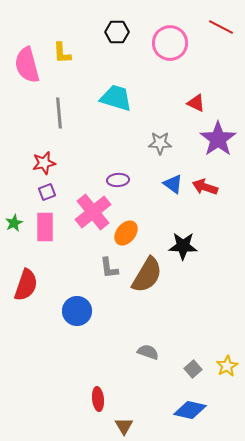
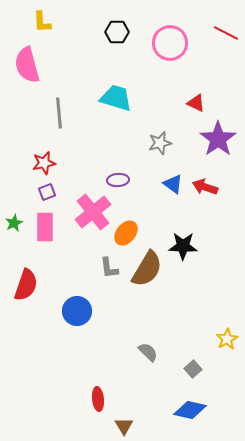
red line: moved 5 px right, 6 px down
yellow L-shape: moved 20 px left, 31 px up
gray star: rotated 15 degrees counterclockwise
brown semicircle: moved 6 px up
gray semicircle: rotated 25 degrees clockwise
yellow star: moved 27 px up
